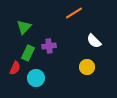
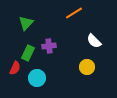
green triangle: moved 2 px right, 4 px up
cyan circle: moved 1 px right
